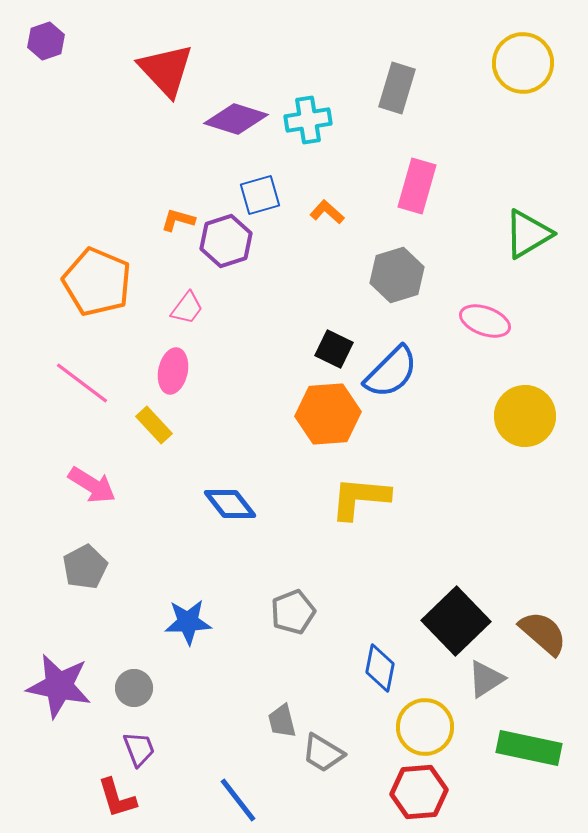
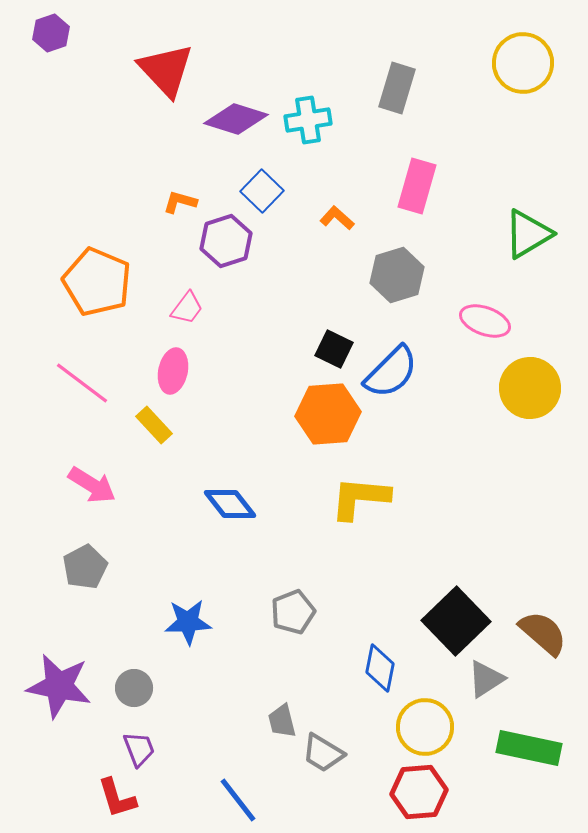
purple hexagon at (46, 41): moved 5 px right, 8 px up
blue square at (260, 195): moved 2 px right, 4 px up; rotated 30 degrees counterclockwise
orange L-shape at (327, 212): moved 10 px right, 6 px down
orange L-shape at (178, 220): moved 2 px right, 18 px up
yellow circle at (525, 416): moved 5 px right, 28 px up
